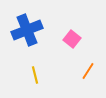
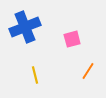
blue cross: moved 2 px left, 3 px up
pink square: rotated 36 degrees clockwise
